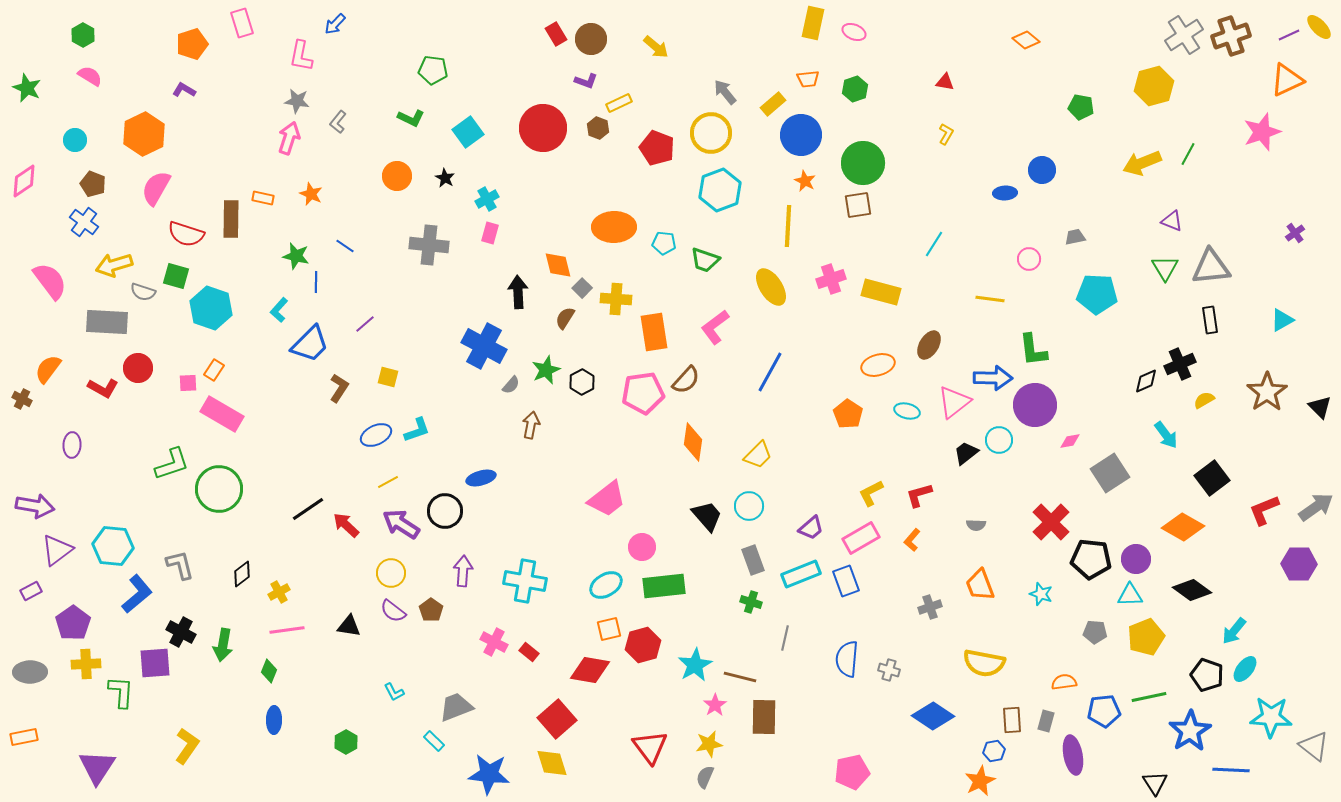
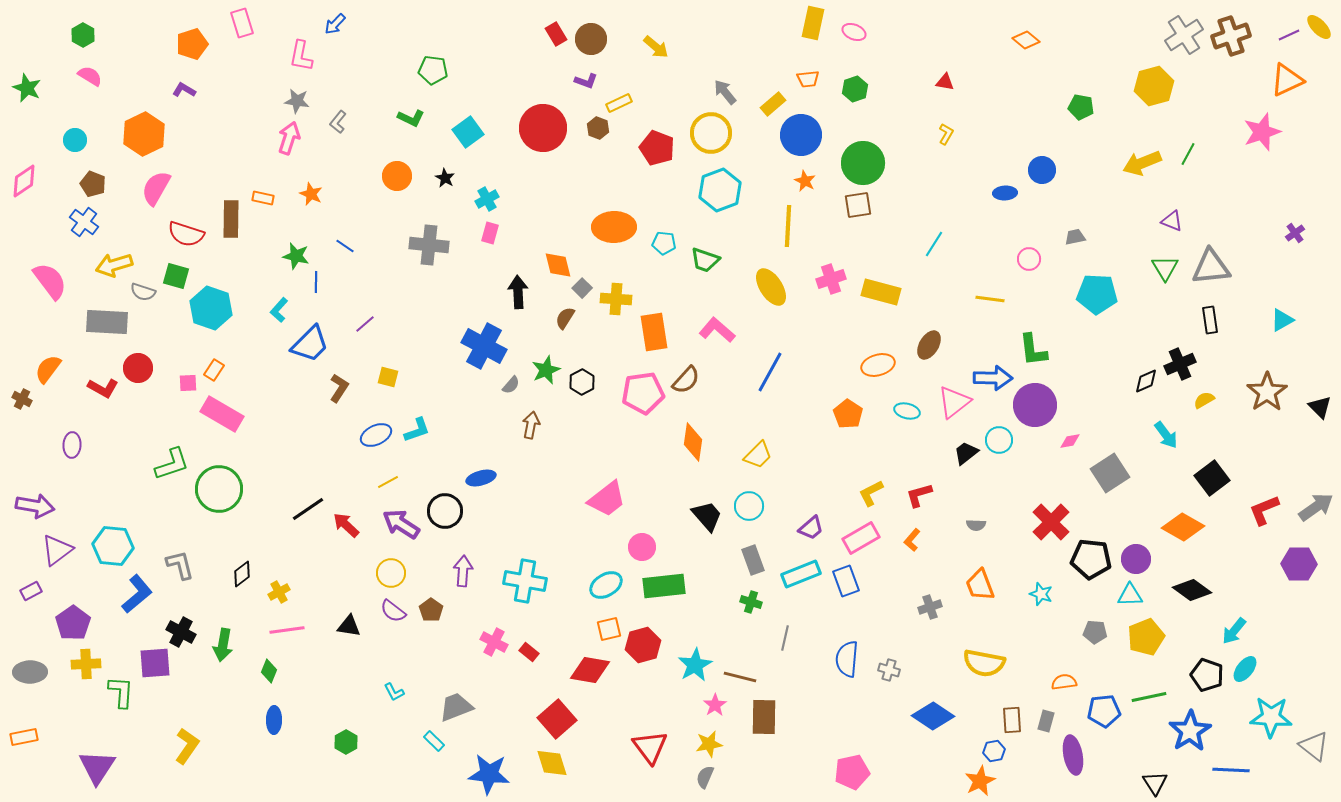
pink L-shape at (715, 327): moved 2 px right, 3 px down; rotated 78 degrees clockwise
